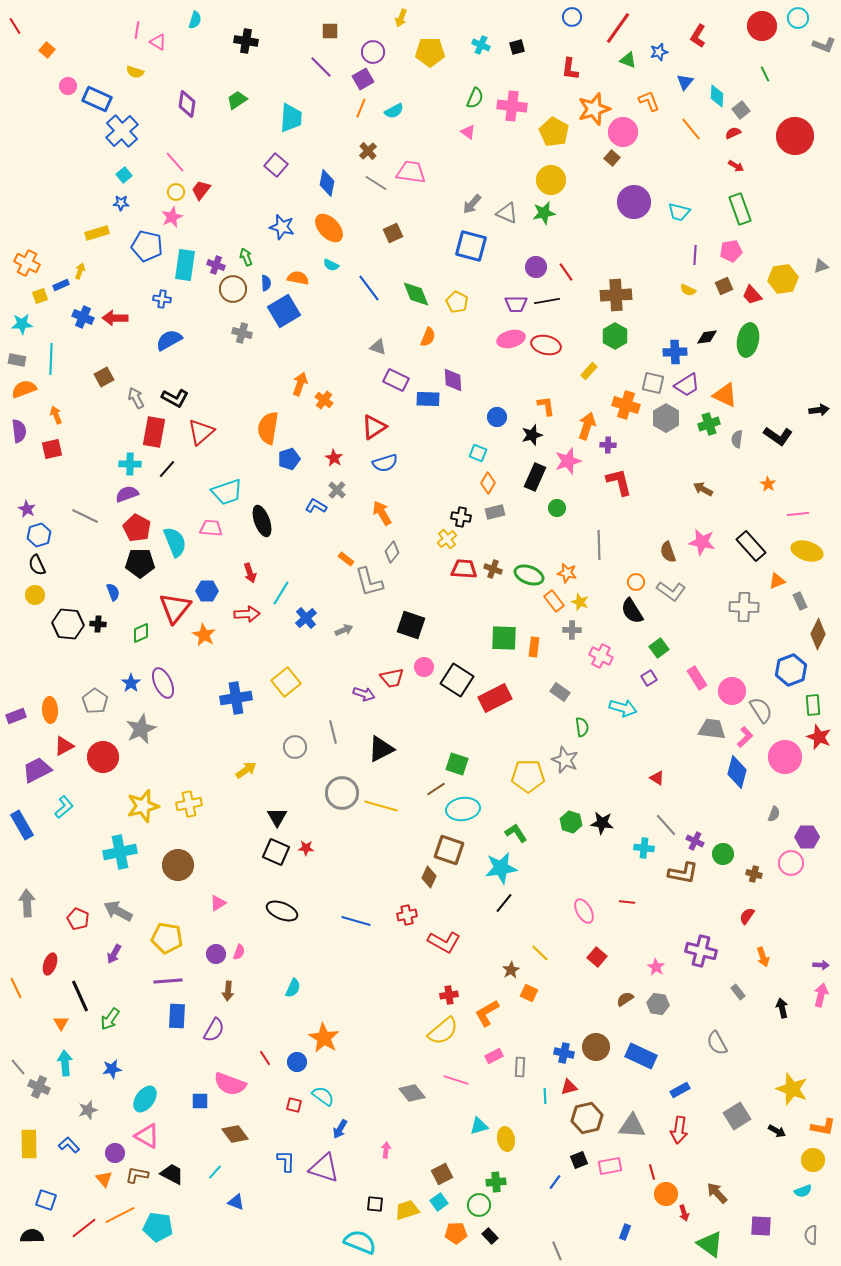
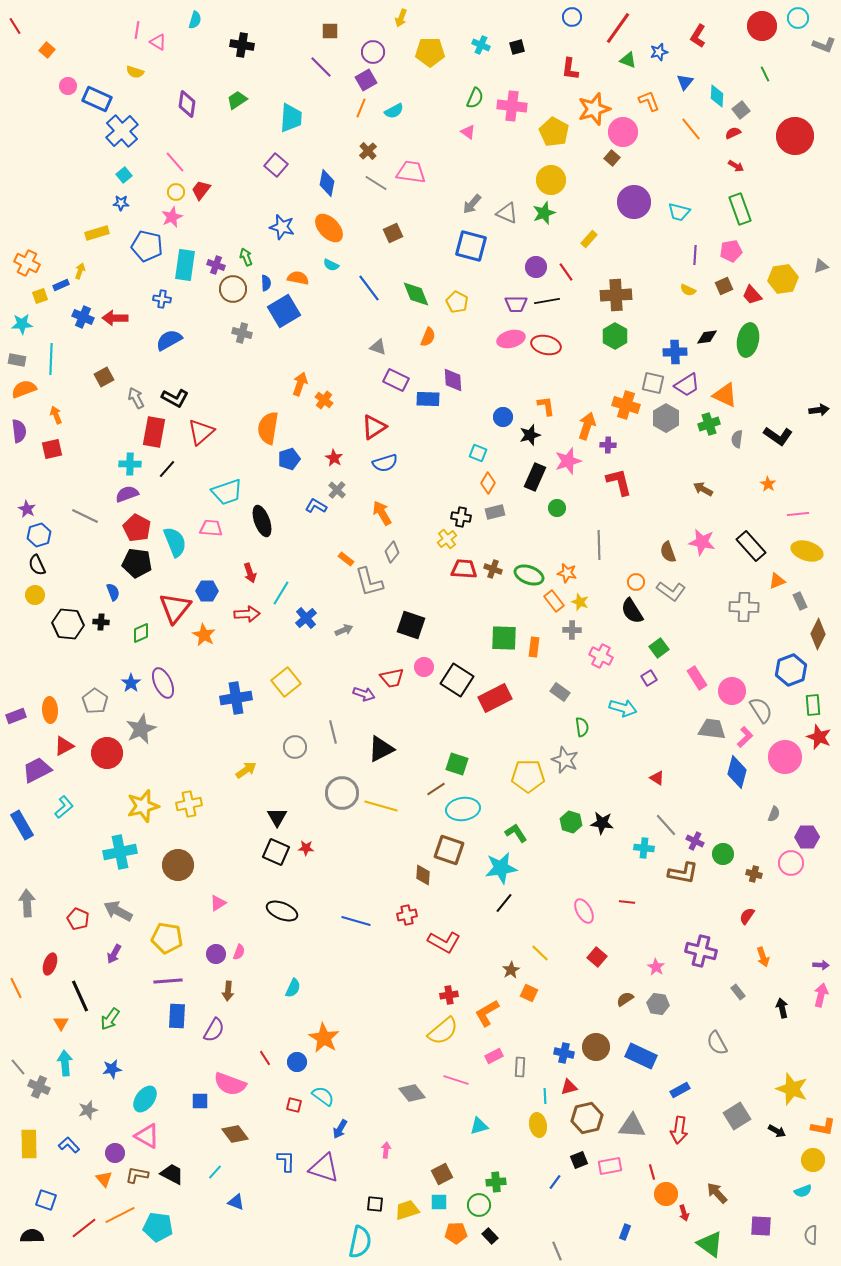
black cross at (246, 41): moved 4 px left, 4 px down
purple square at (363, 79): moved 3 px right, 1 px down
green star at (544, 213): rotated 10 degrees counterclockwise
yellow rectangle at (589, 371): moved 132 px up
blue circle at (497, 417): moved 6 px right
black star at (532, 435): moved 2 px left
black pentagon at (140, 563): moved 3 px left; rotated 8 degrees clockwise
black cross at (98, 624): moved 3 px right, 2 px up
red circle at (103, 757): moved 4 px right, 4 px up
brown diamond at (429, 877): moved 6 px left, 2 px up; rotated 20 degrees counterclockwise
yellow ellipse at (506, 1139): moved 32 px right, 14 px up
cyan square at (439, 1202): rotated 36 degrees clockwise
cyan semicircle at (360, 1242): rotated 80 degrees clockwise
